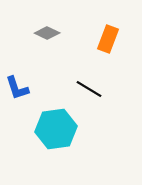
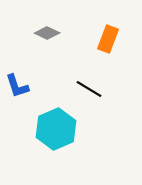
blue L-shape: moved 2 px up
cyan hexagon: rotated 15 degrees counterclockwise
